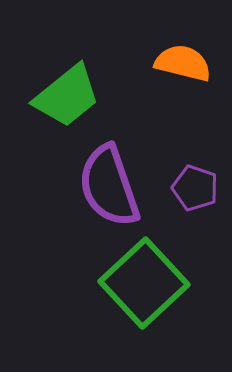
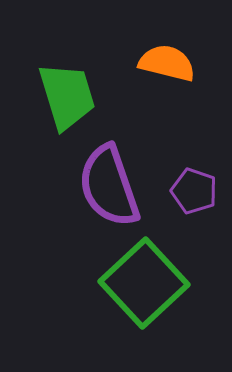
orange semicircle: moved 16 px left
green trapezoid: rotated 68 degrees counterclockwise
purple pentagon: moved 1 px left, 3 px down
